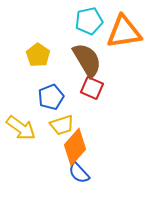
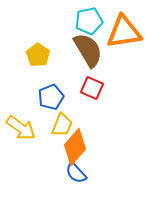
brown semicircle: moved 1 px right, 10 px up
yellow trapezoid: rotated 50 degrees counterclockwise
blue semicircle: moved 3 px left
